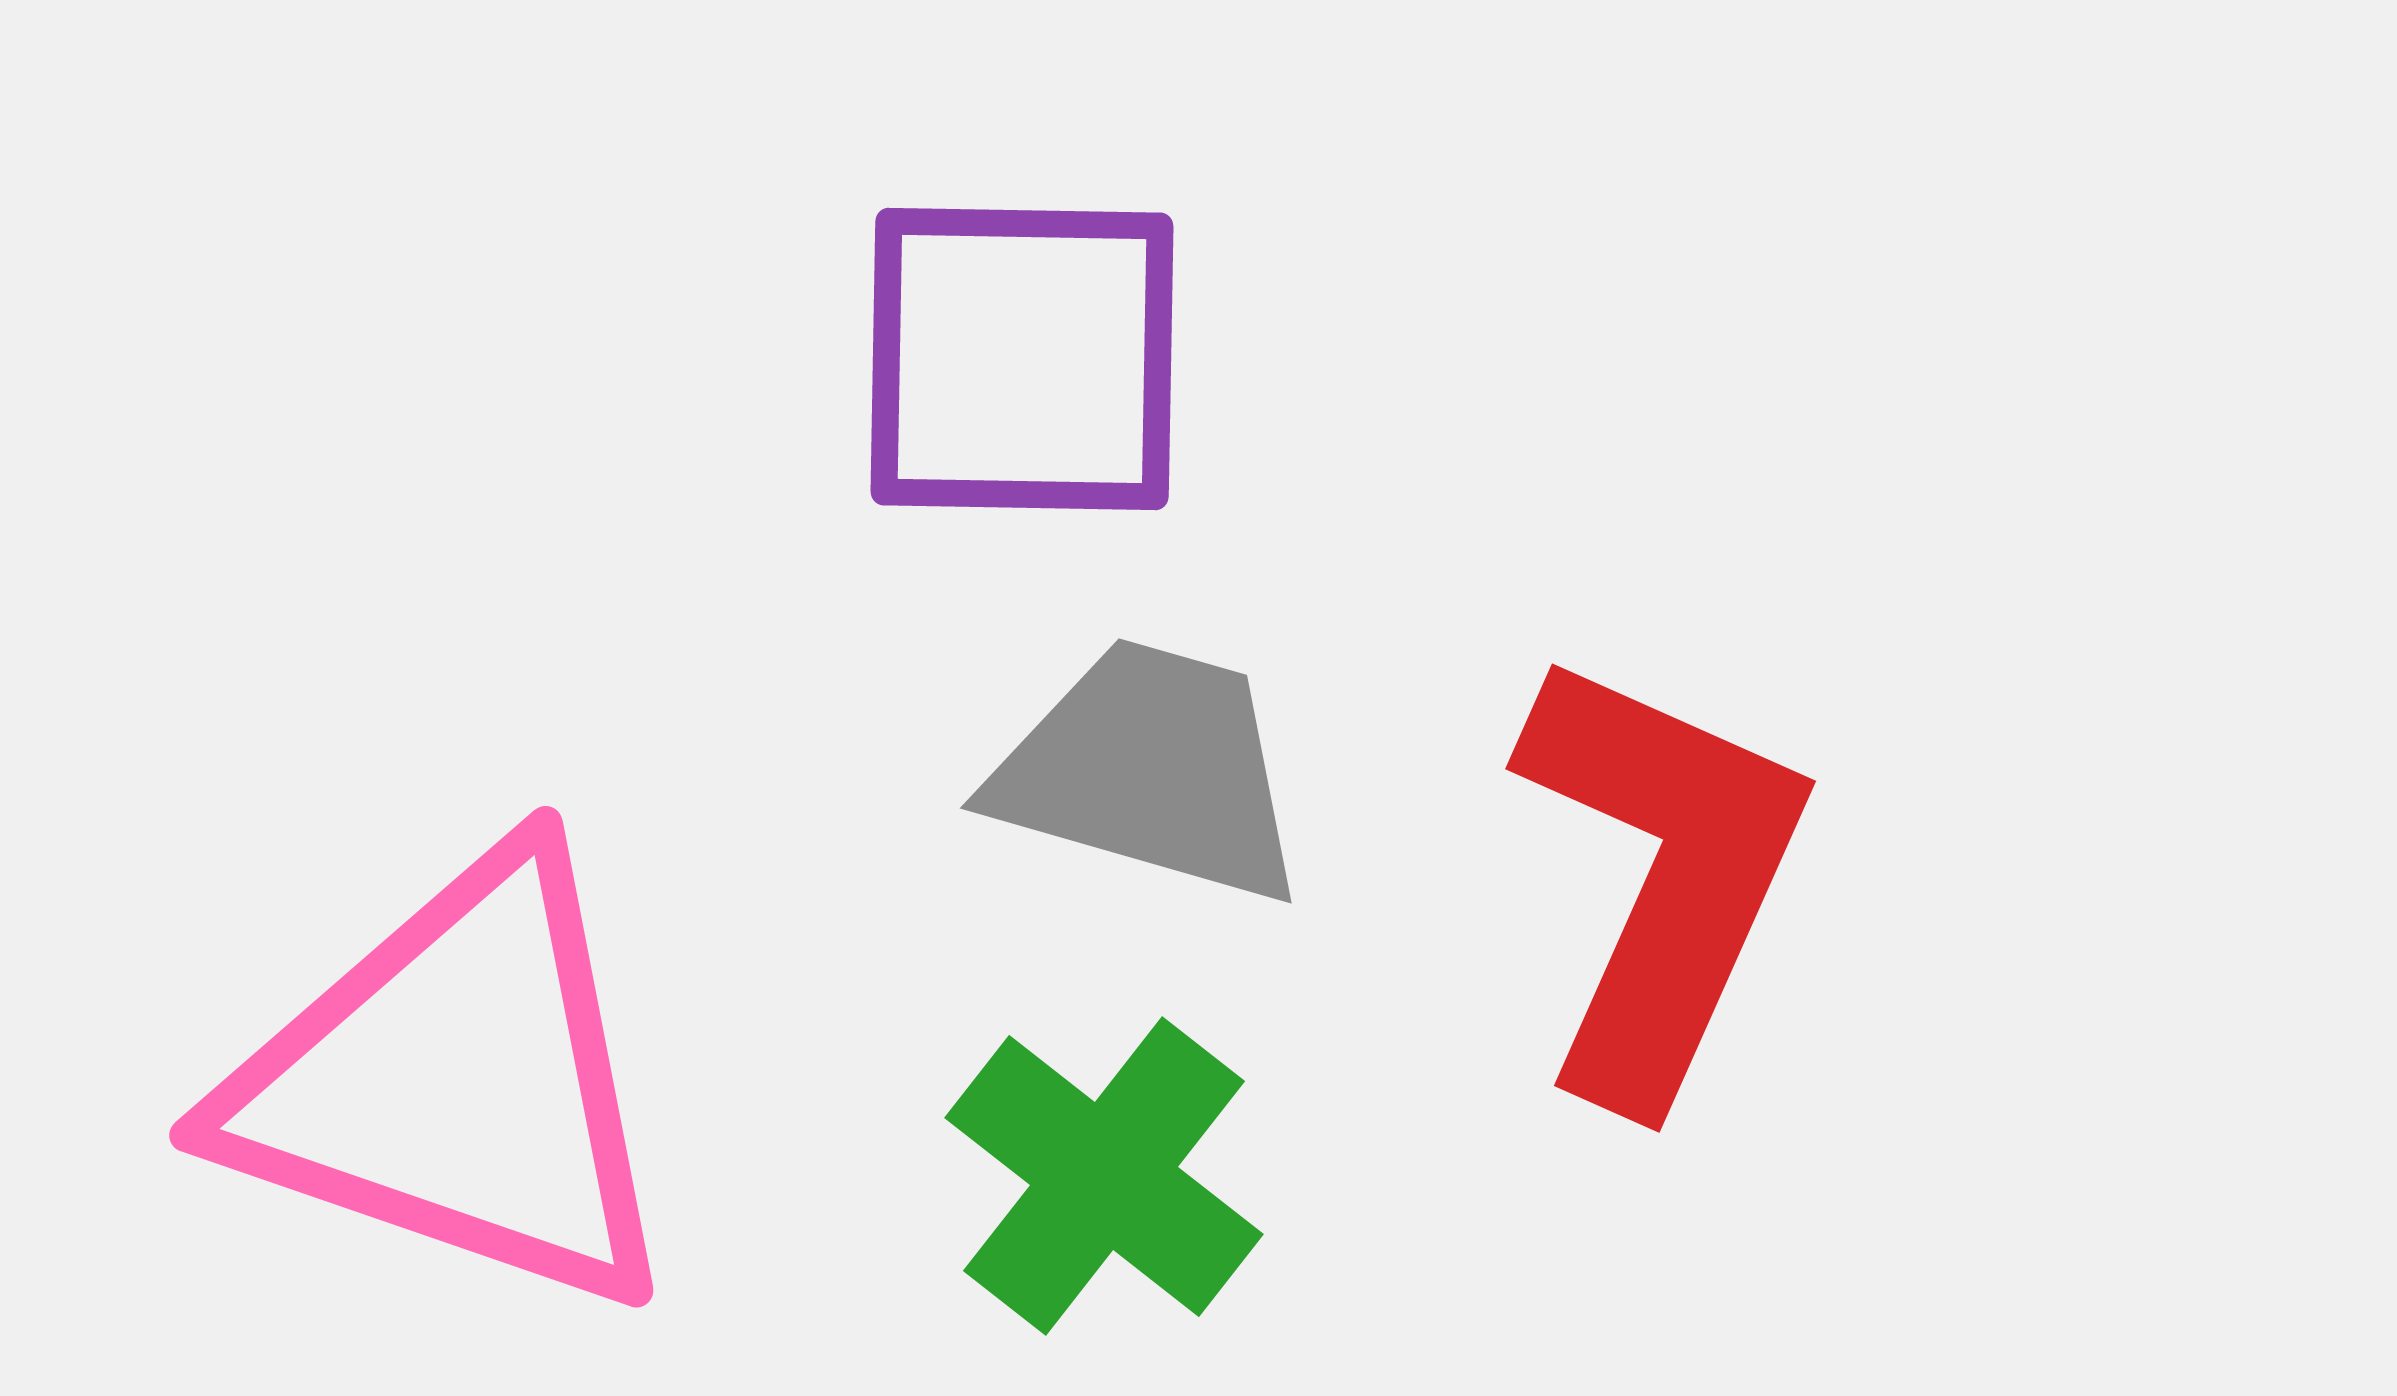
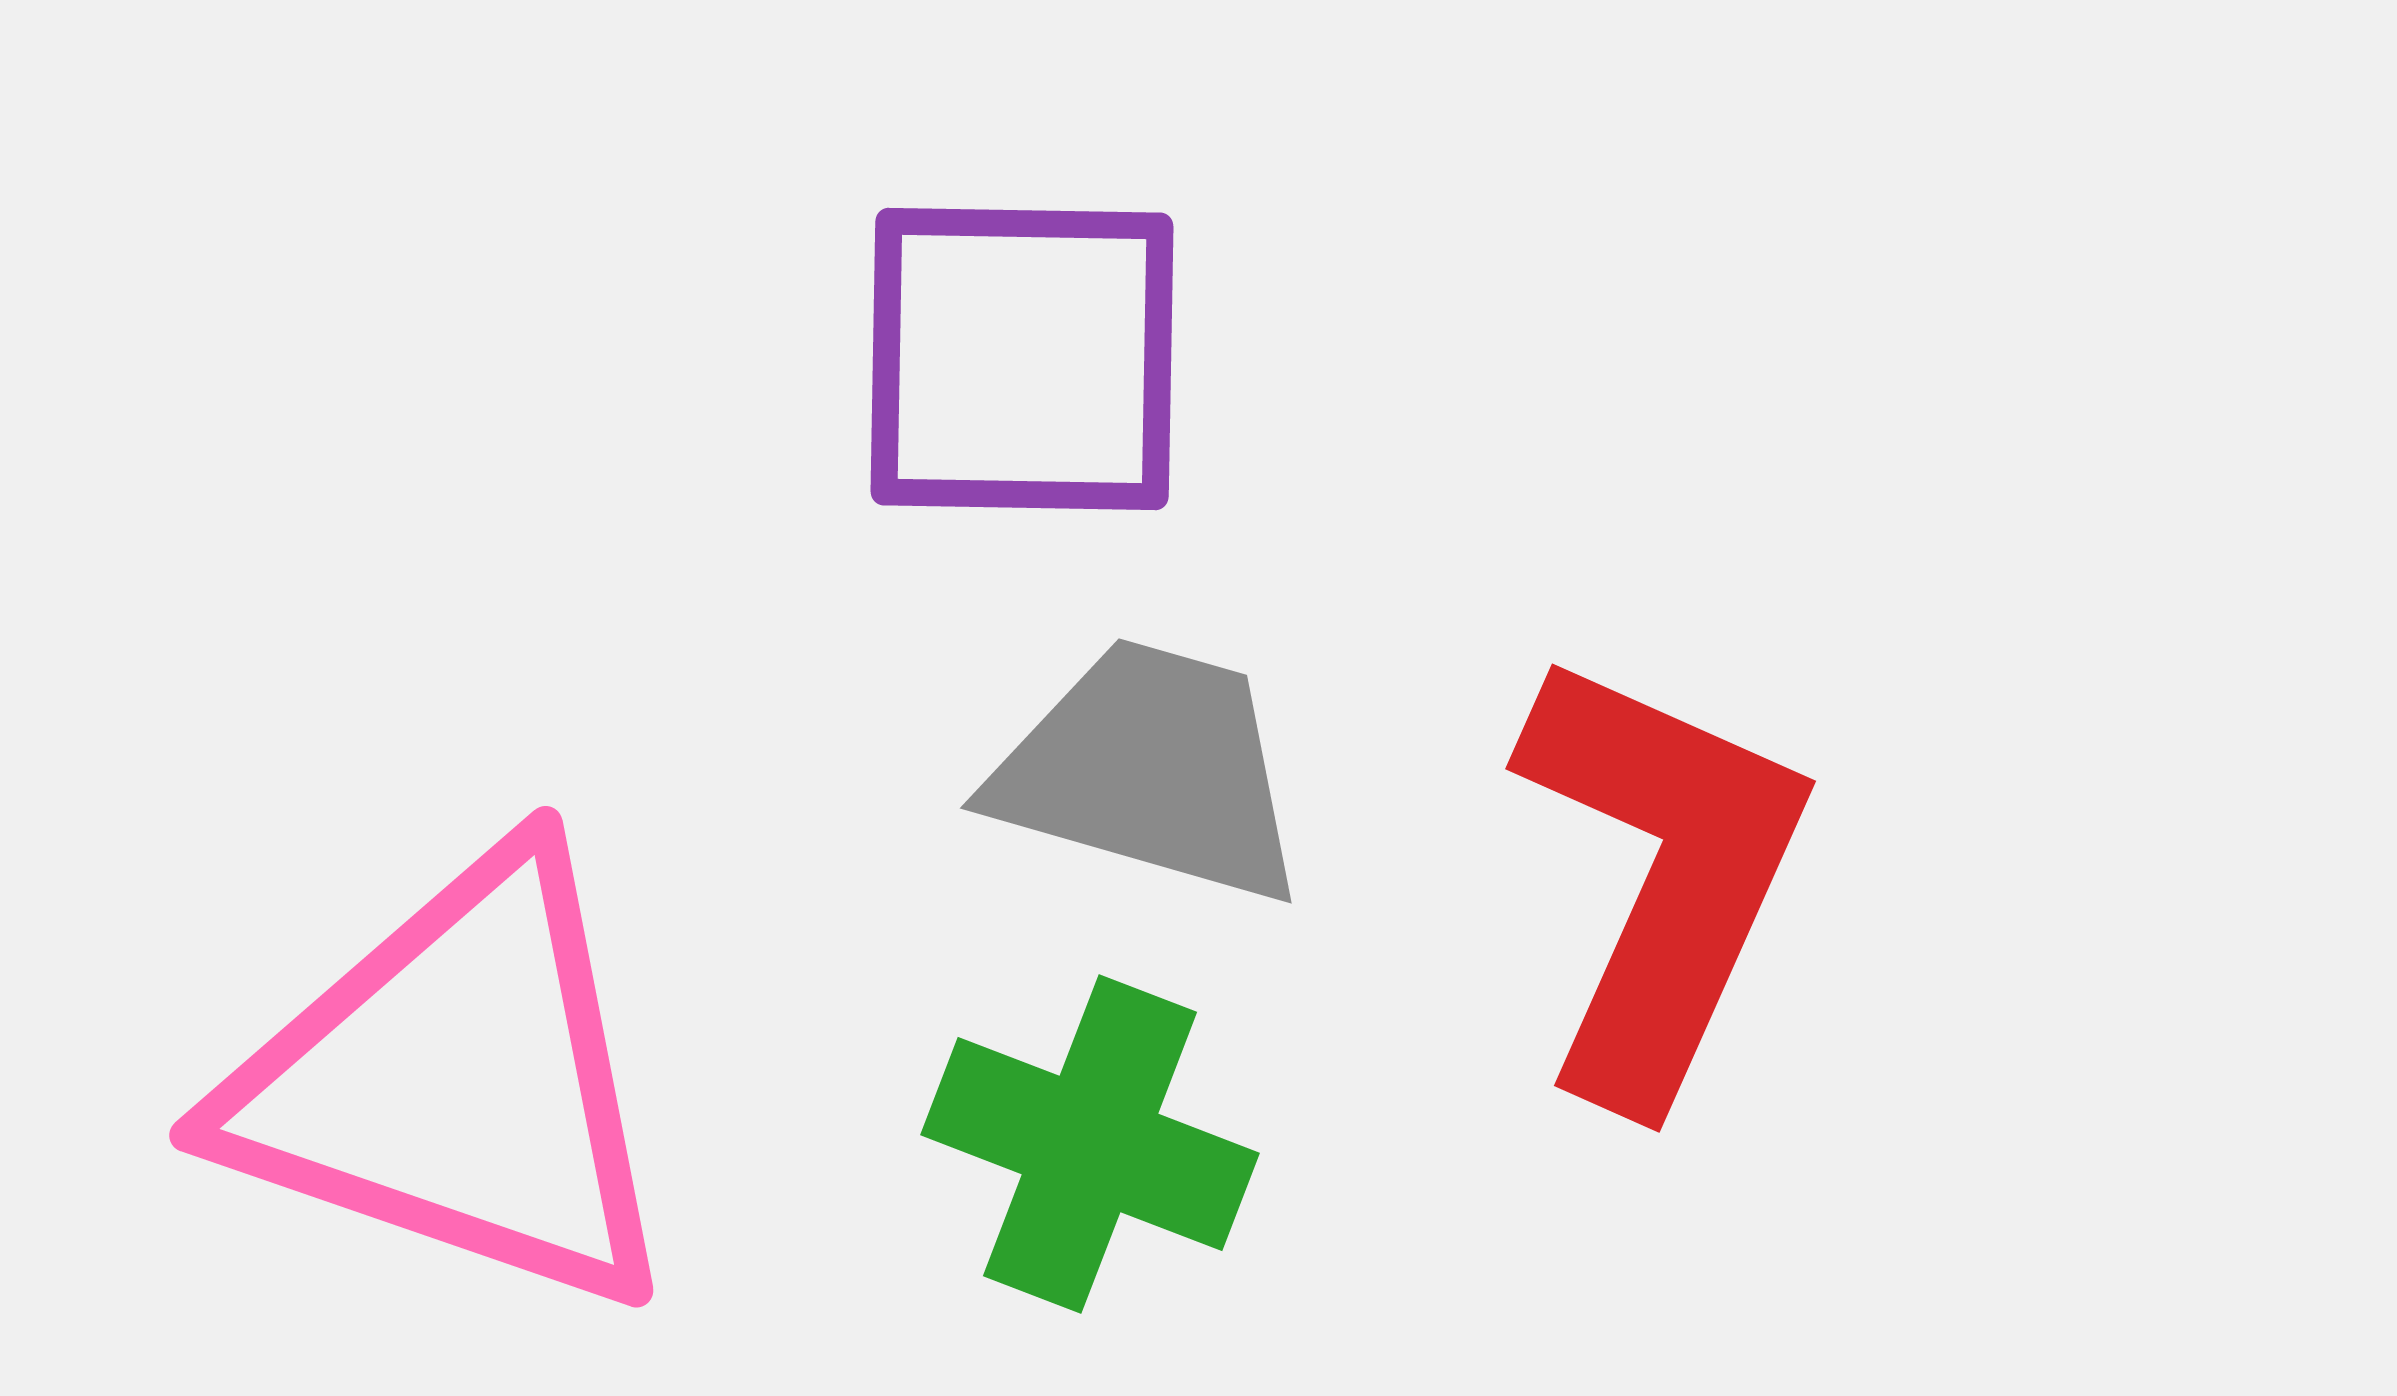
green cross: moved 14 px left, 32 px up; rotated 17 degrees counterclockwise
